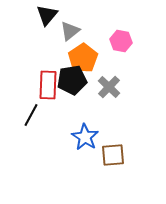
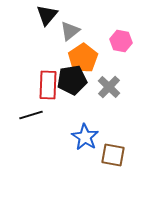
black line: rotated 45 degrees clockwise
brown square: rotated 15 degrees clockwise
